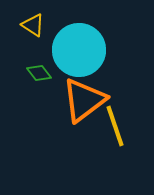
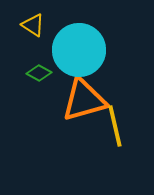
green diamond: rotated 25 degrees counterclockwise
orange triangle: rotated 21 degrees clockwise
yellow line: rotated 6 degrees clockwise
